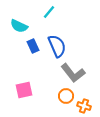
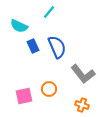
blue semicircle: moved 1 px down
gray L-shape: moved 10 px right, 1 px down
pink square: moved 6 px down
orange circle: moved 17 px left, 7 px up
orange cross: moved 2 px left, 1 px up
